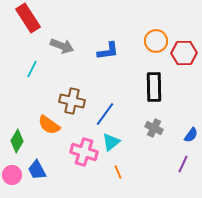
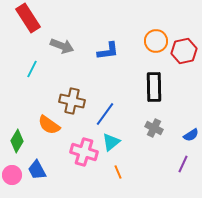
red hexagon: moved 2 px up; rotated 10 degrees counterclockwise
blue semicircle: rotated 21 degrees clockwise
